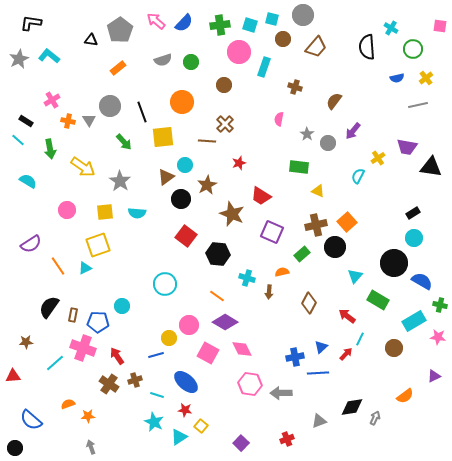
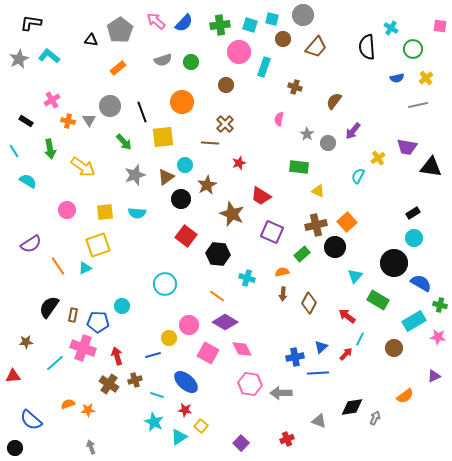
brown circle at (224, 85): moved 2 px right
cyan line at (18, 140): moved 4 px left, 11 px down; rotated 16 degrees clockwise
brown line at (207, 141): moved 3 px right, 2 px down
gray star at (120, 181): moved 15 px right, 6 px up; rotated 20 degrees clockwise
blue semicircle at (422, 281): moved 1 px left, 2 px down
brown arrow at (269, 292): moved 14 px right, 2 px down
blue line at (156, 355): moved 3 px left
red arrow at (117, 356): rotated 18 degrees clockwise
orange star at (88, 416): moved 6 px up
gray triangle at (319, 421): rotated 42 degrees clockwise
